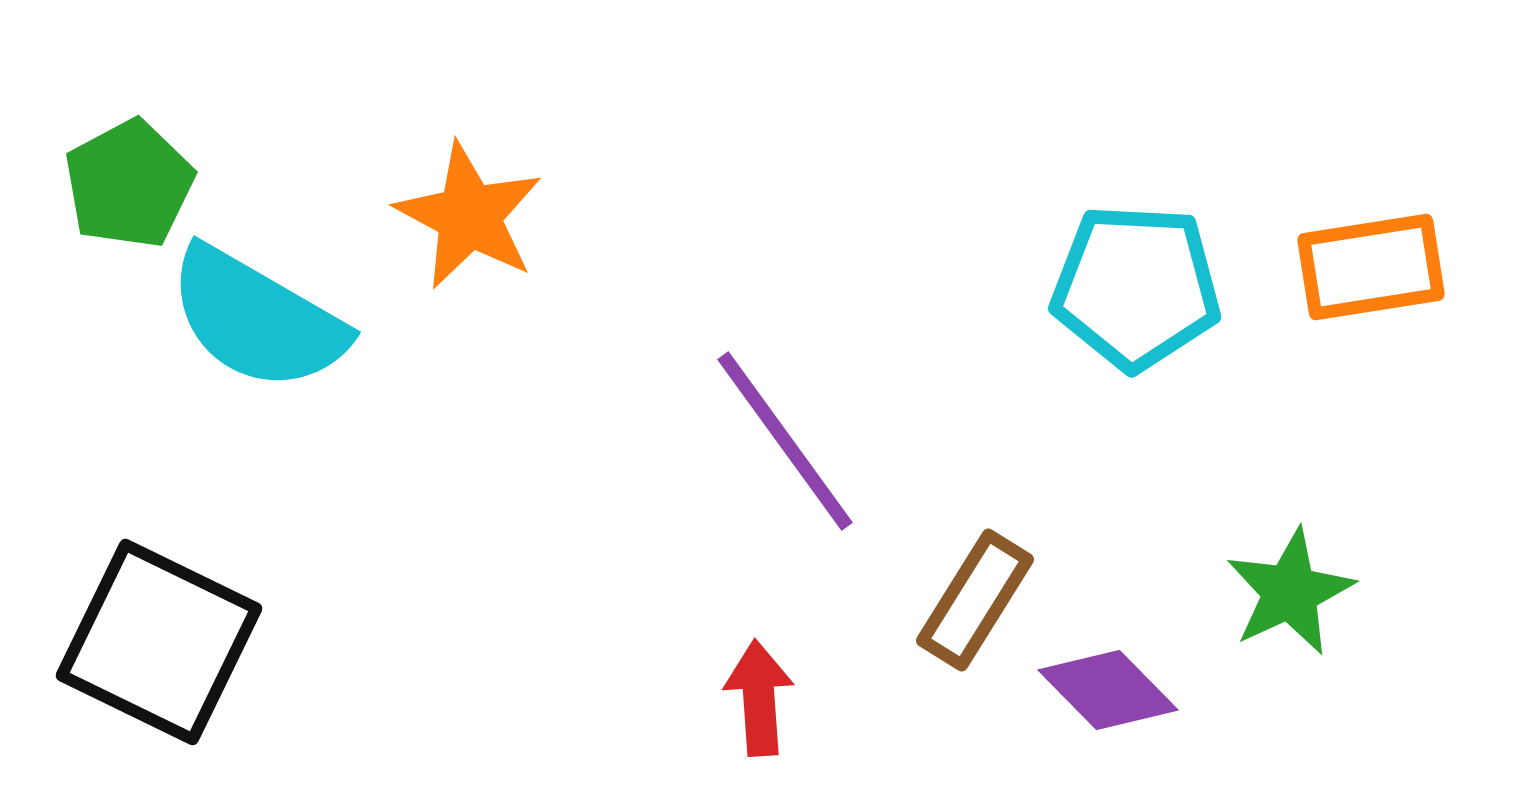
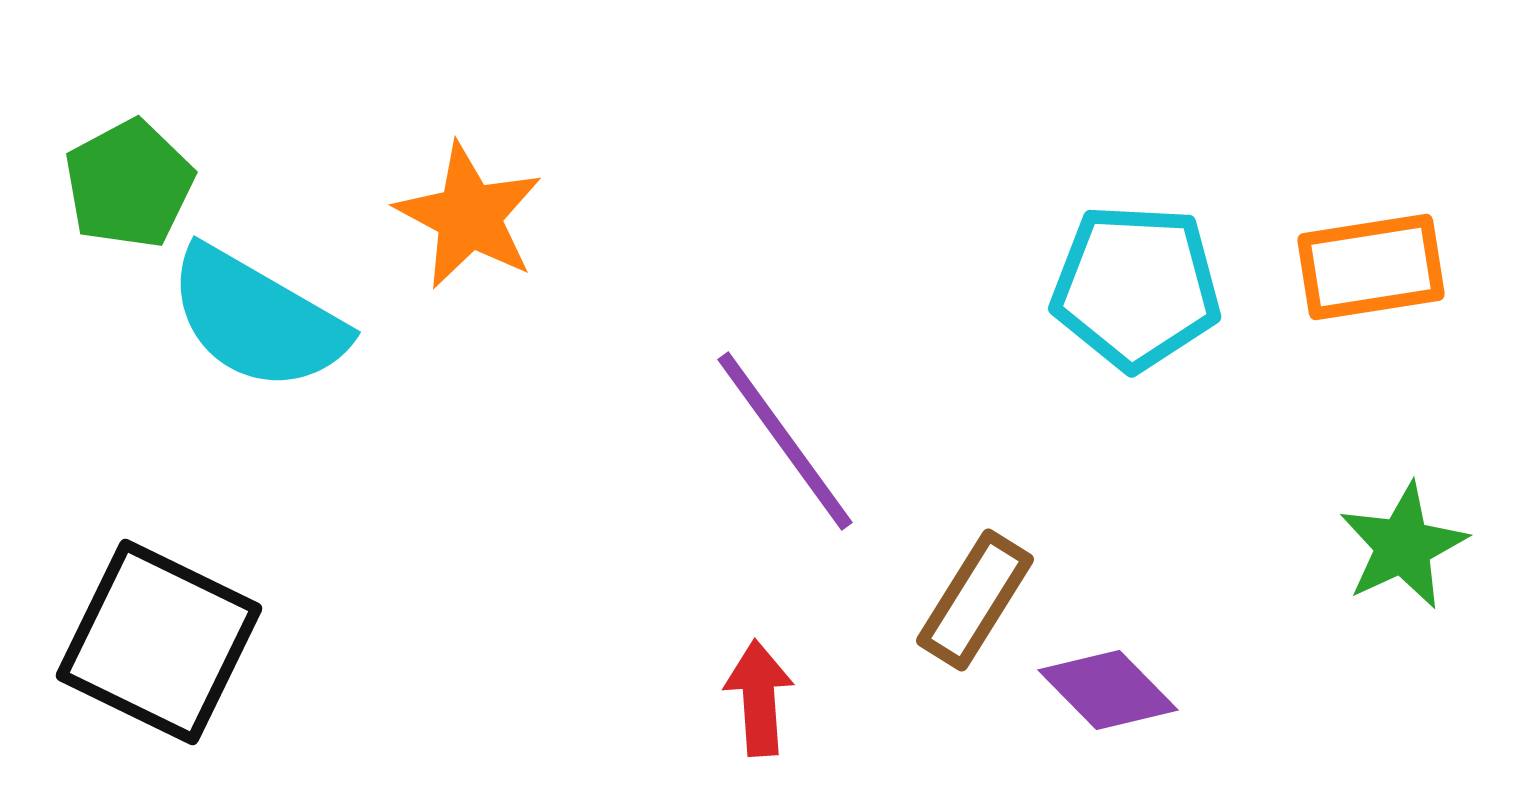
green star: moved 113 px right, 46 px up
